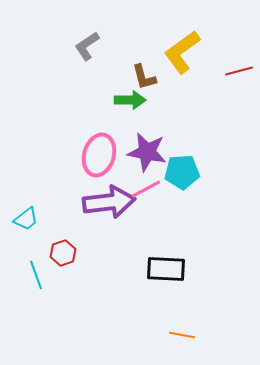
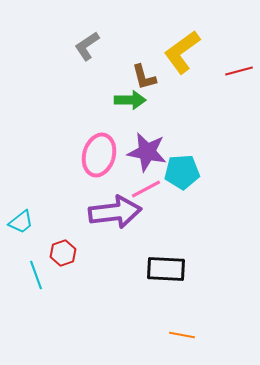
purple arrow: moved 6 px right, 10 px down
cyan trapezoid: moved 5 px left, 3 px down
